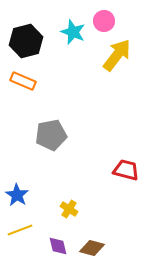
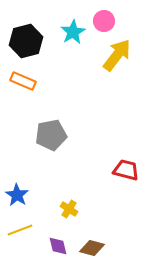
cyan star: rotated 20 degrees clockwise
